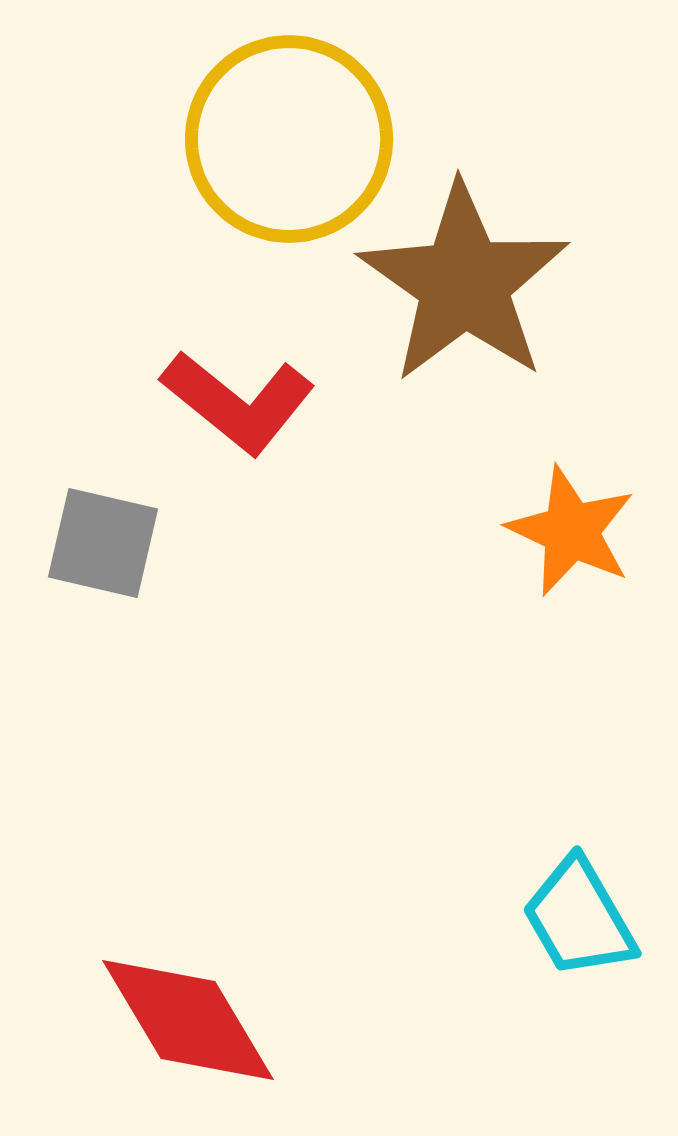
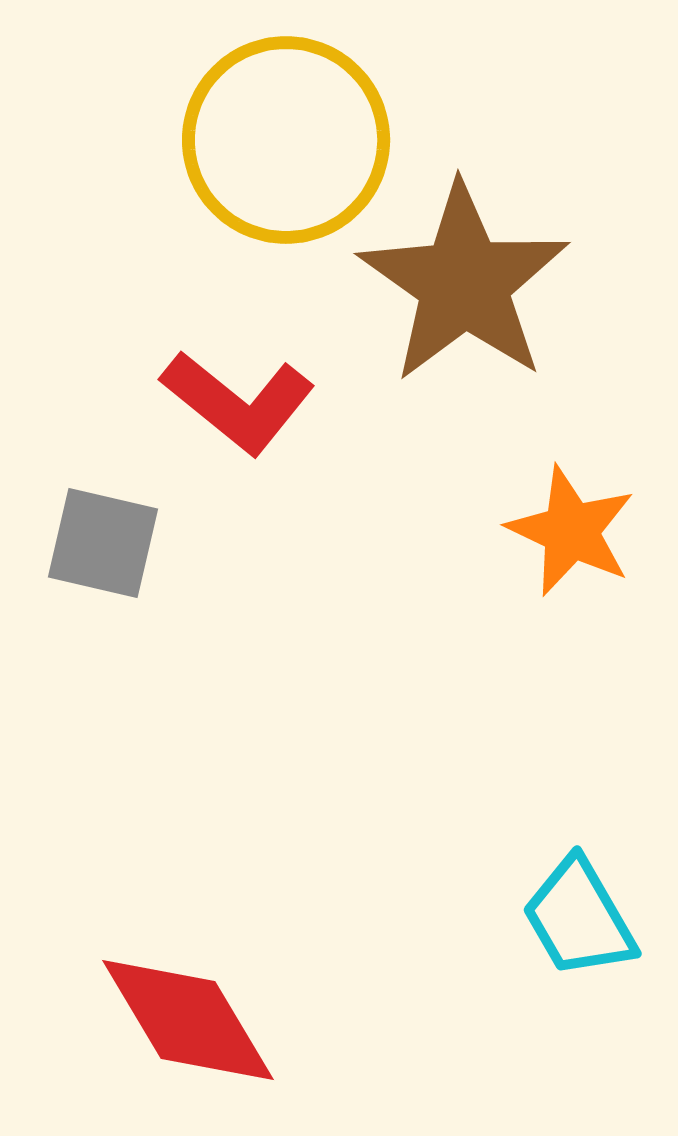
yellow circle: moved 3 px left, 1 px down
